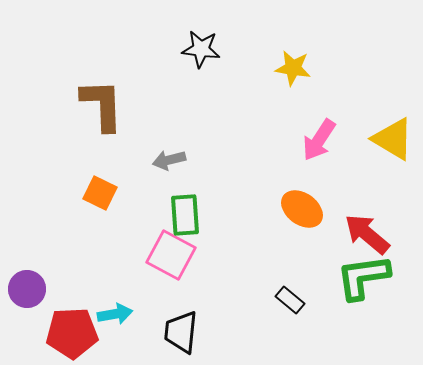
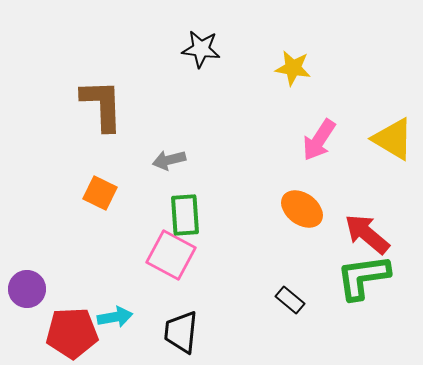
cyan arrow: moved 3 px down
